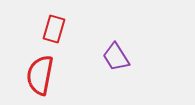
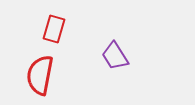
purple trapezoid: moved 1 px left, 1 px up
